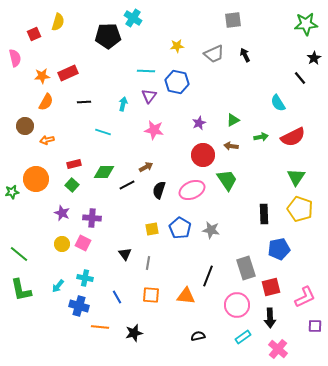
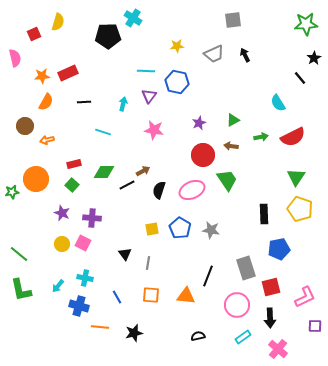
brown arrow at (146, 167): moved 3 px left, 4 px down
